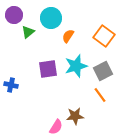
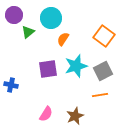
orange semicircle: moved 5 px left, 3 px down
orange line: rotated 63 degrees counterclockwise
brown star: rotated 18 degrees counterclockwise
pink semicircle: moved 10 px left, 13 px up
